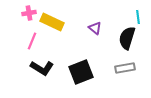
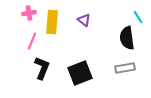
cyan line: rotated 24 degrees counterclockwise
yellow rectangle: rotated 70 degrees clockwise
purple triangle: moved 11 px left, 8 px up
black semicircle: rotated 25 degrees counterclockwise
black L-shape: rotated 100 degrees counterclockwise
black square: moved 1 px left, 1 px down
